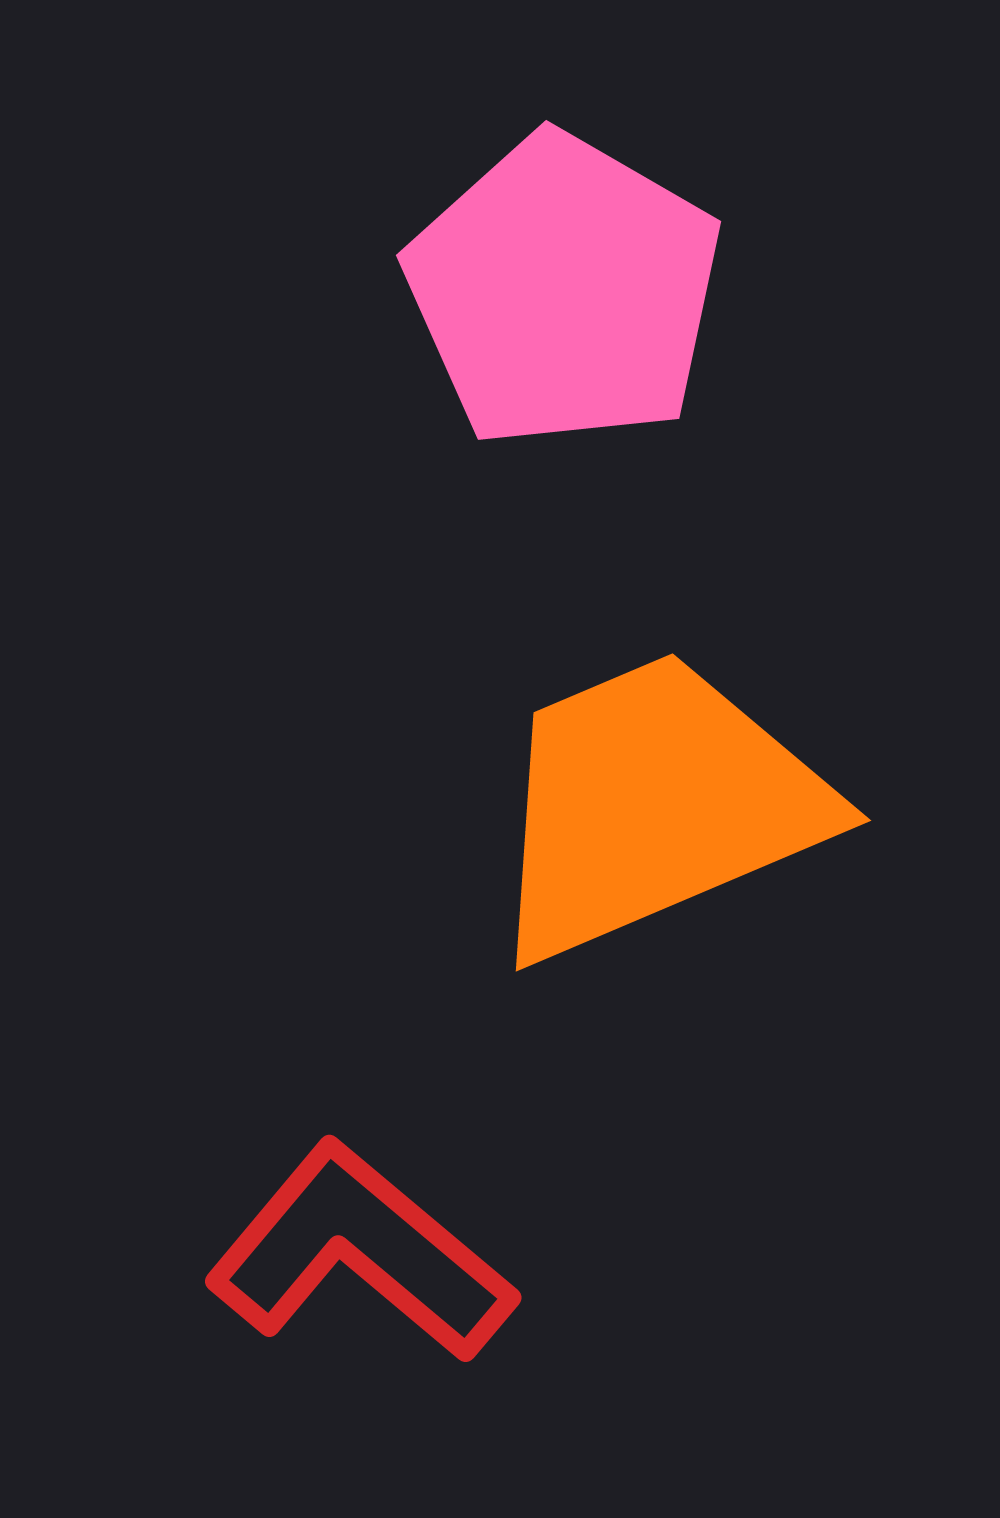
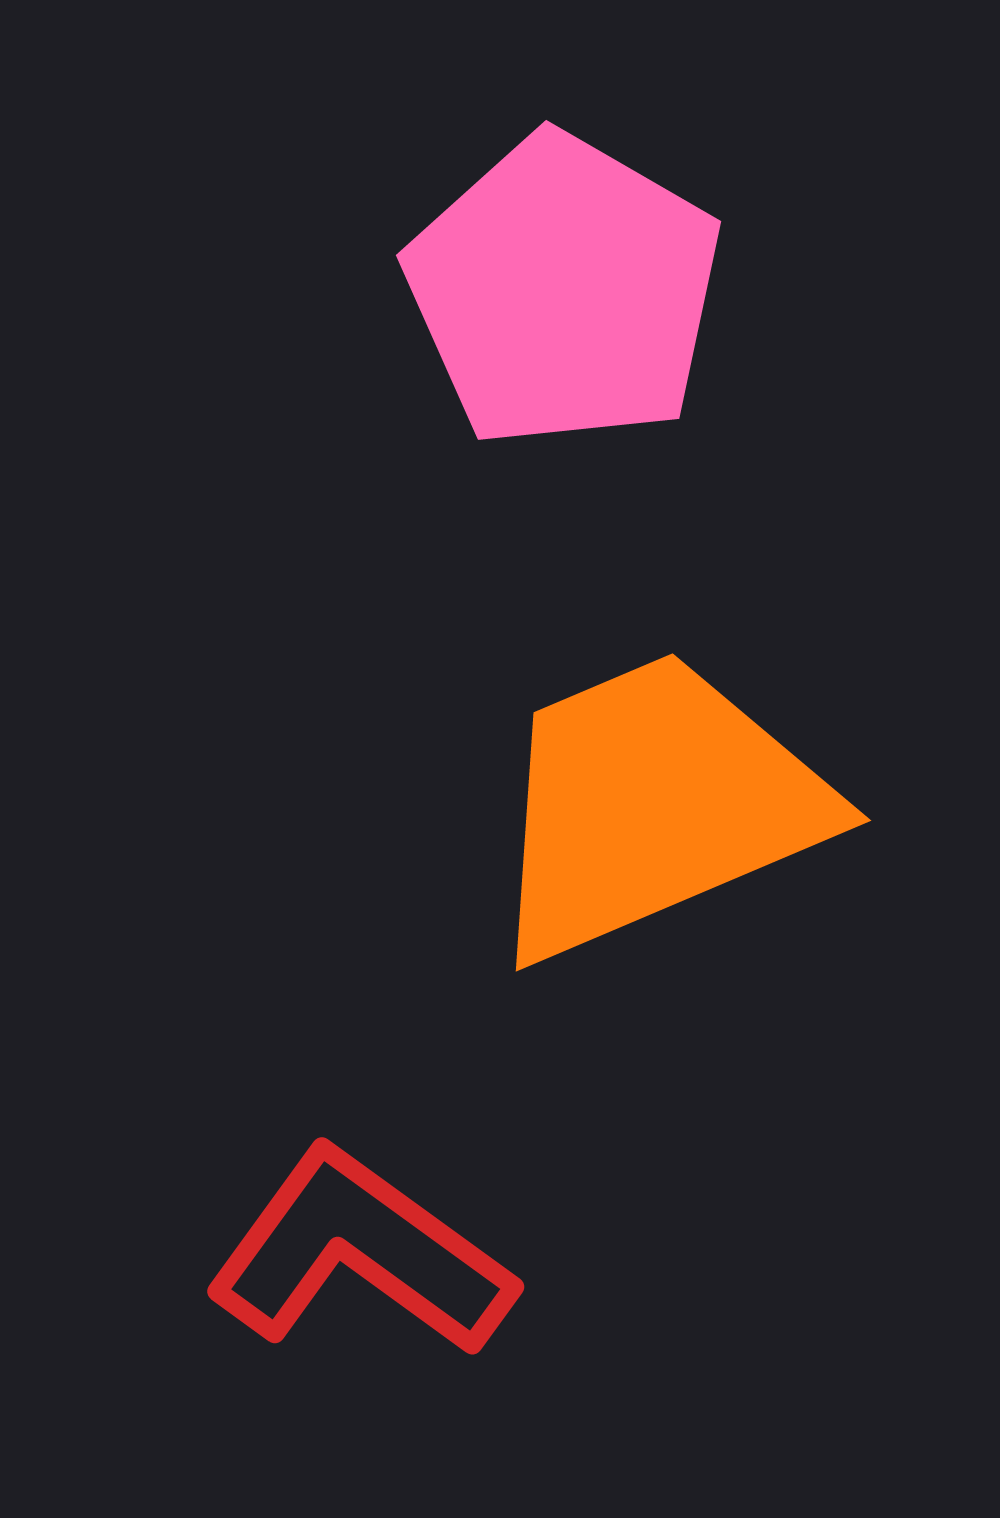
red L-shape: rotated 4 degrees counterclockwise
